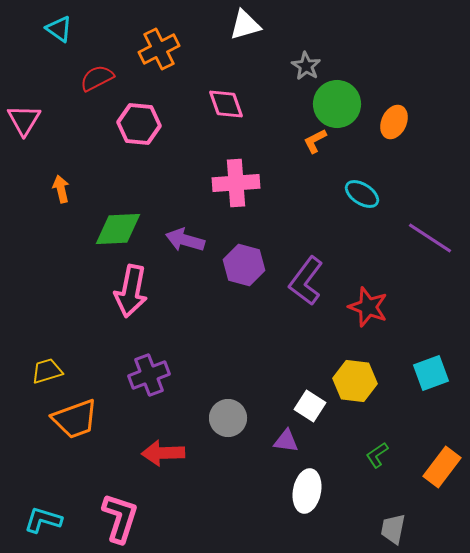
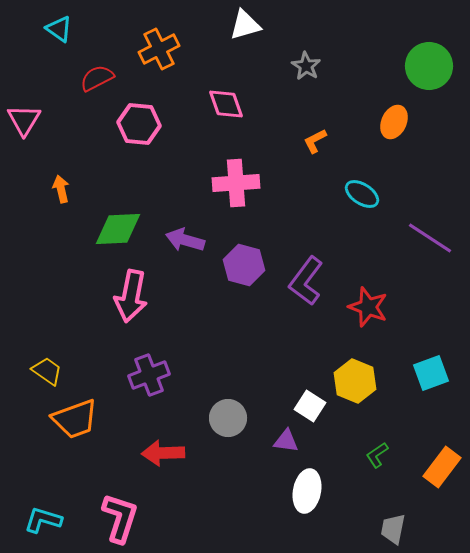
green circle: moved 92 px right, 38 px up
pink arrow: moved 5 px down
yellow trapezoid: rotated 52 degrees clockwise
yellow hexagon: rotated 15 degrees clockwise
